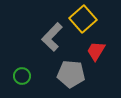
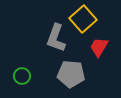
gray L-shape: moved 4 px right, 1 px down; rotated 24 degrees counterclockwise
red trapezoid: moved 3 px right, 4 px up
